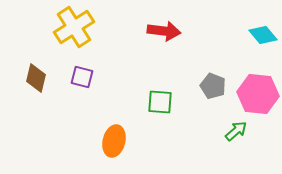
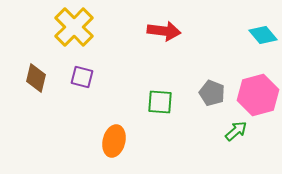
yellow cross: rotated 12 degrees counterclockwise
gray pentagon: moved 1 px left, 7 px down
pink hexagon: moved 1 px down; rotated 21 degrees counterclockwise
